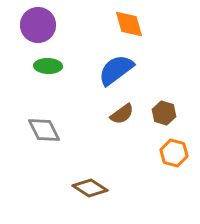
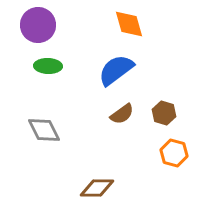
brown diamond: moved 7 px right; rotated 32 degrees counterclockwise
